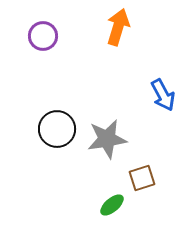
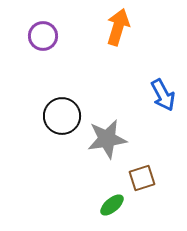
black circle: moved 5 px right, 13 px up
